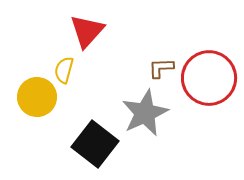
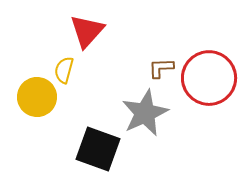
black square: moved 3 px right, 5 px down; rotated 18 degrees counterclockwise
